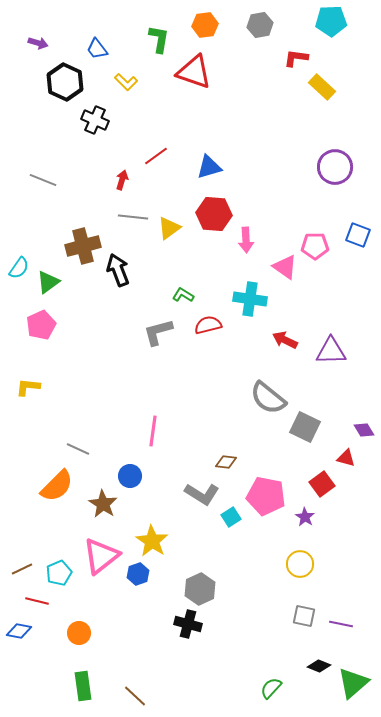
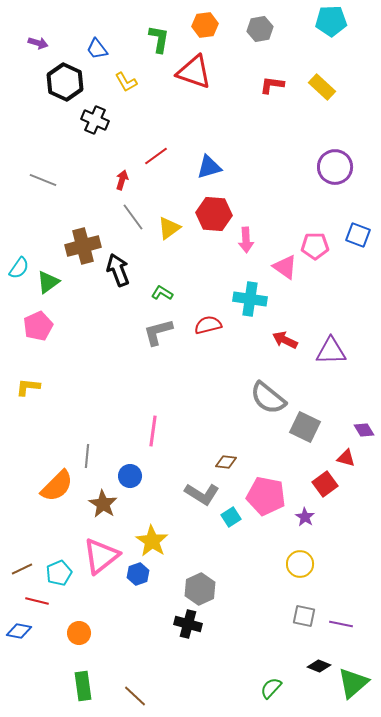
gray hexagon at (260, 25): moved 4 px down
red L-shape at (296, 58): moved 24 px left, 27 px down
yellow L-shape at (126, 82): rotated 15 degrees clockwise
gray line at (133, 217): rotated 48 degrees clockwise
green L-shape at (183, 295): moved 21 px left, 2 px up
pink pentagon at (41, 325): moved 3 px left, 1 px down
gray line at (78, 449): moved 9 px right, 7 px down; rotated 70 degrees clockwise
red square at (322, 484): moved 3 px right
